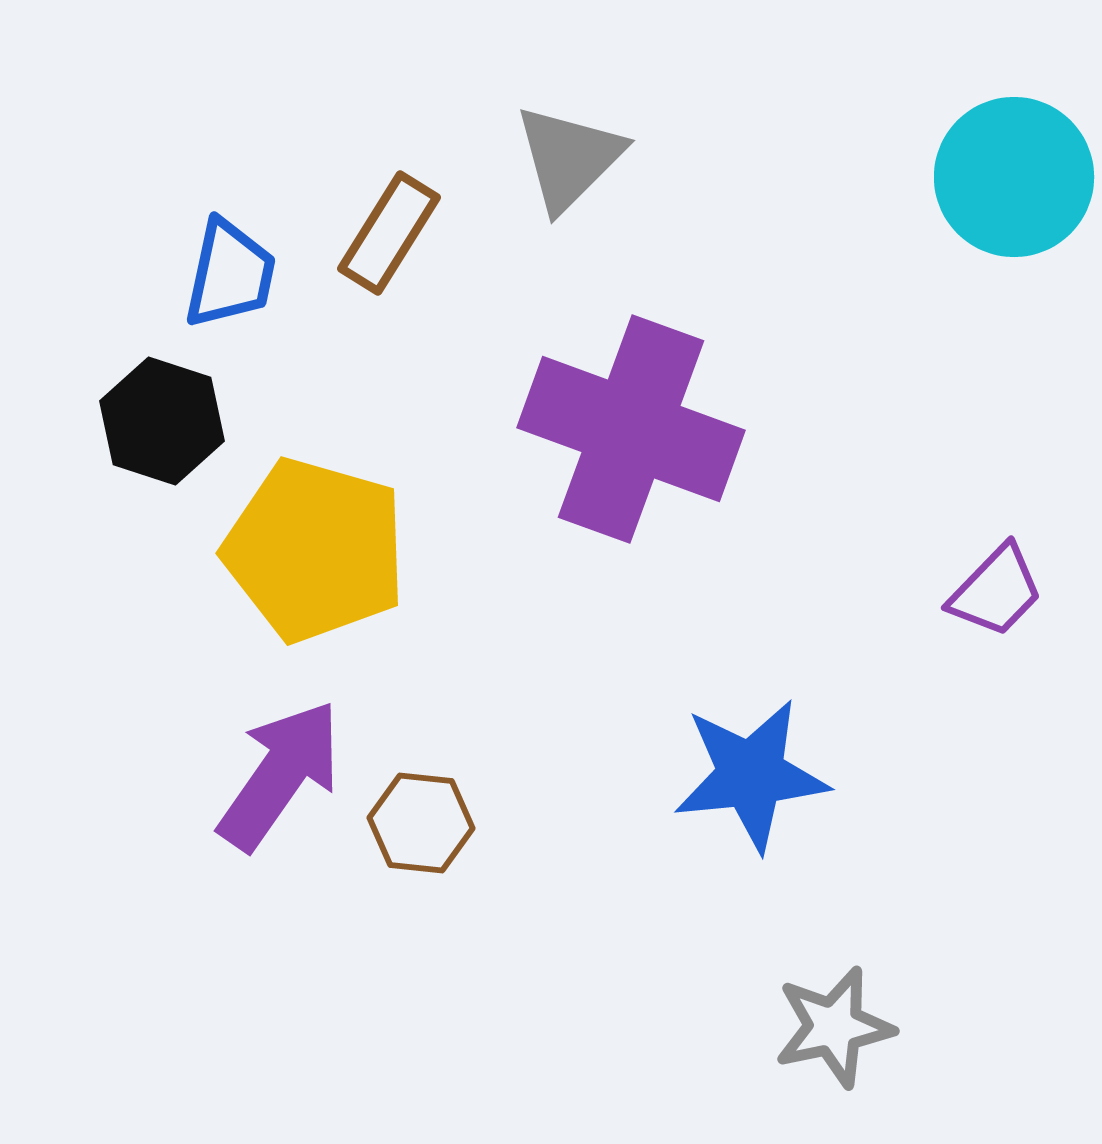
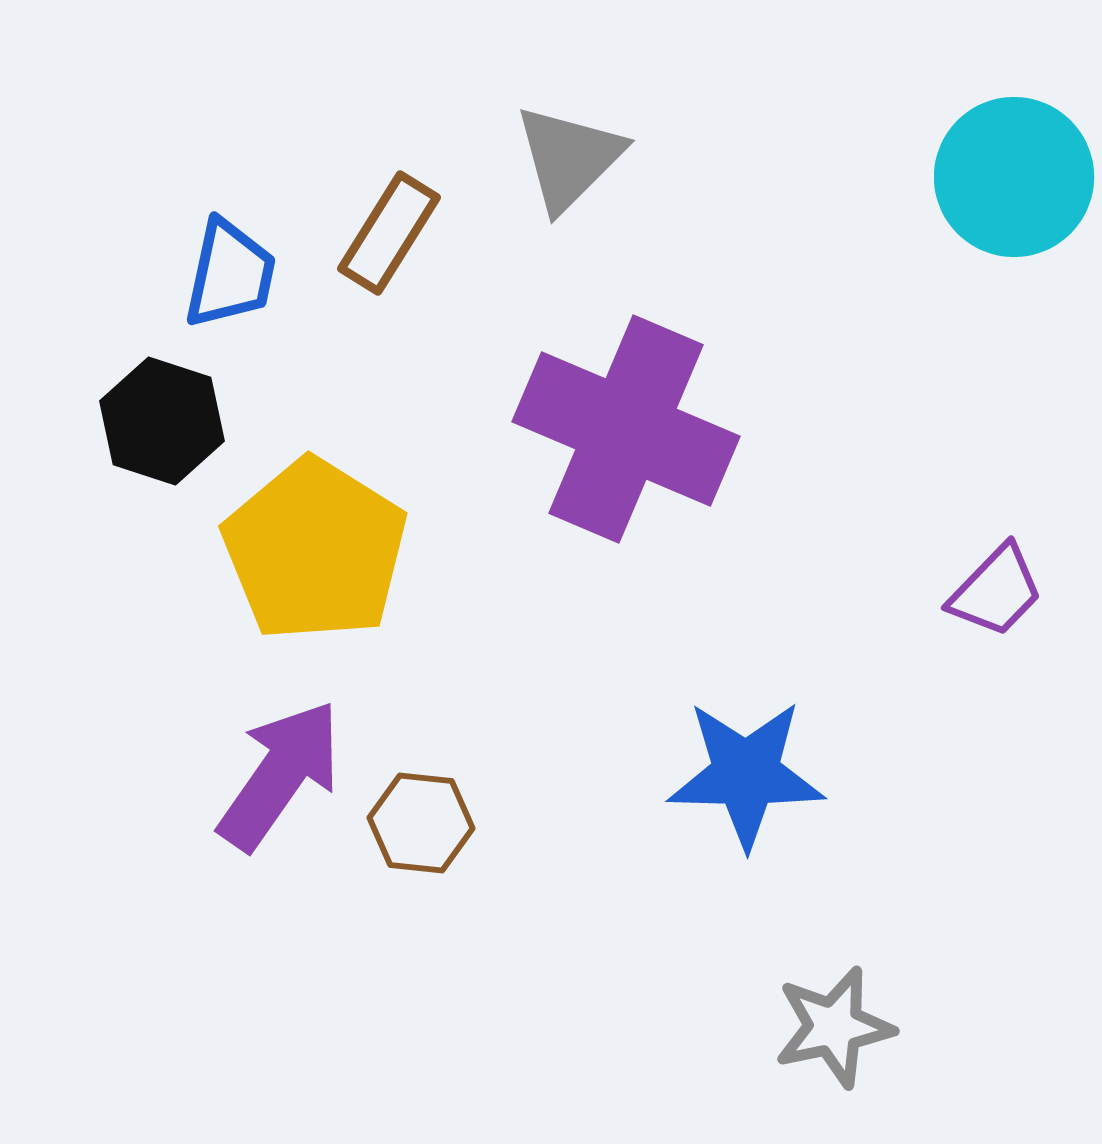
purple cross: moved 5 px left; rotated 3 degrees clockwise
yellow pentagon: rotated 16 degrees clockwise
blue star: moved 5 px left, 1 px up; rotated 7 degrees clockwise
